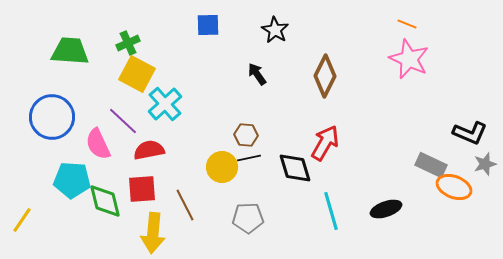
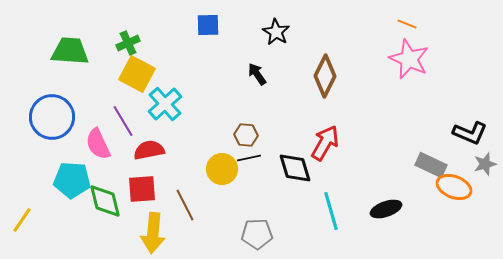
black star: moved 1 px right, 2 px down
purple line: rotated 16 degrees clockwise
yellow circle: moved 2 px down
gray pentagon: moved 9 px right, 16 px down
